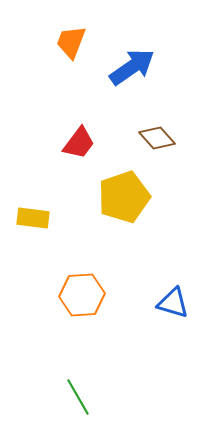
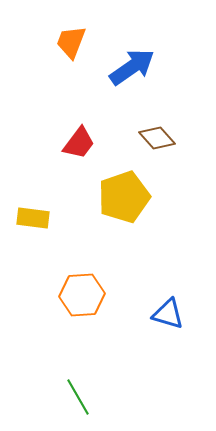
blue triangle: moved 5 px left, 11 px down
